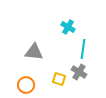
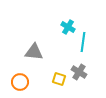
cyan line: moved 7 px up
orange circle: moved 6 px left, 3 px up
